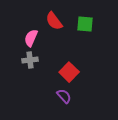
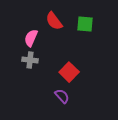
gray cross: rotated 14 degrees clockwise
purple semicircle: moved 2 px left
